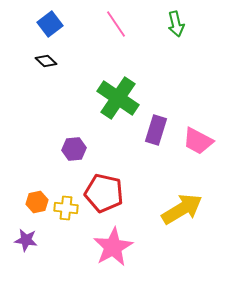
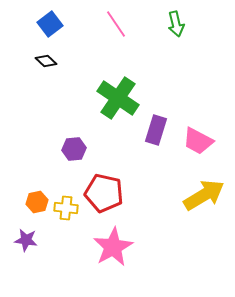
yellow arrow: moved 22 px right, 14 px up
